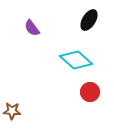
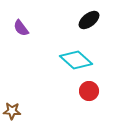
black ellipse: rotated 20 degrees clockwise
purple semicircle: moved 11 px left
red circle: moved 1 px left, 1 px up
